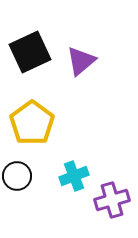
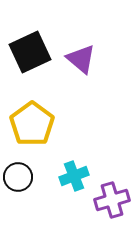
purple triangle: moved 2 px up; rotated 40 degrees counterclockwise
yellow pentagon: moved 1 px down
black circle: moved 1 px right, 1 px down
